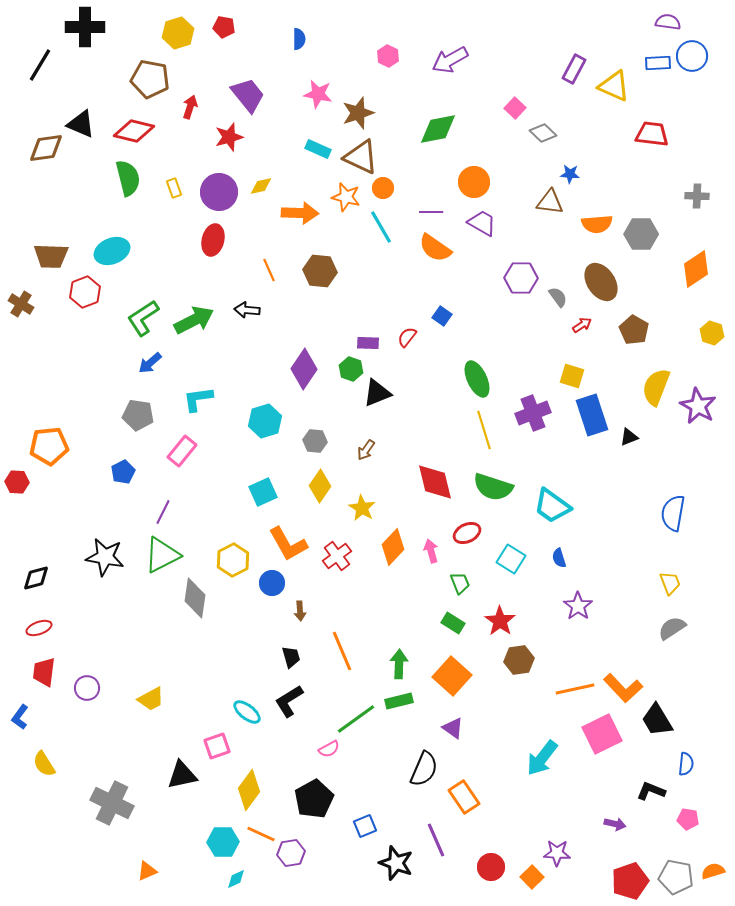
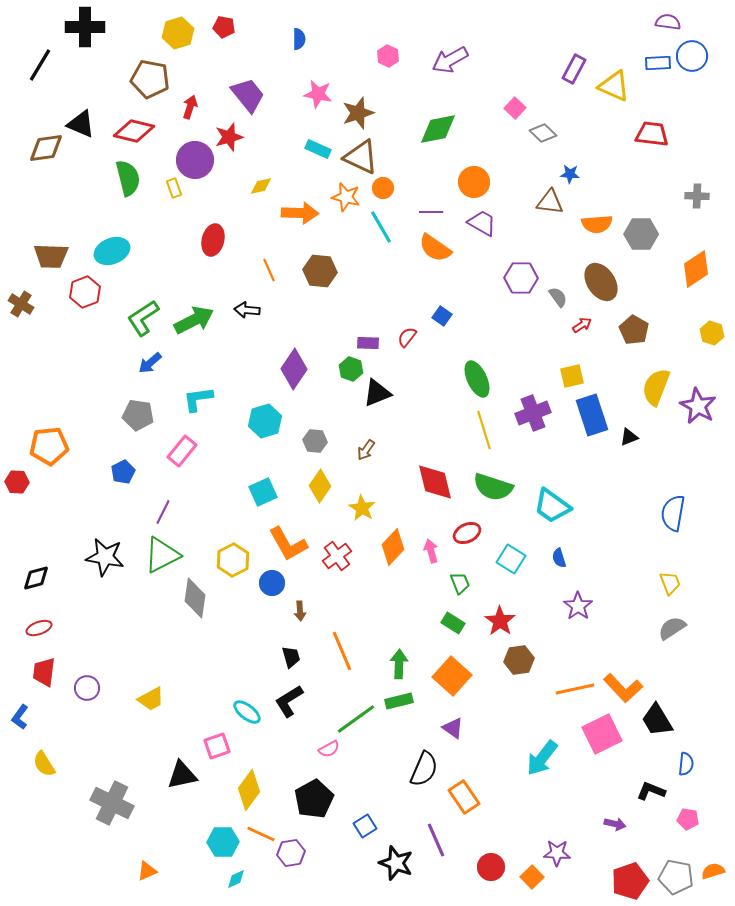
purple circle at (219, 192): moved 24 px left, 32 px up
purple diamond at (304, 369): moved 10 px left
yellow square at (572, 376): rotated 30 degrees counterclockwise
blue square at (365, 826): rotated 10 degrees counterclockwise
